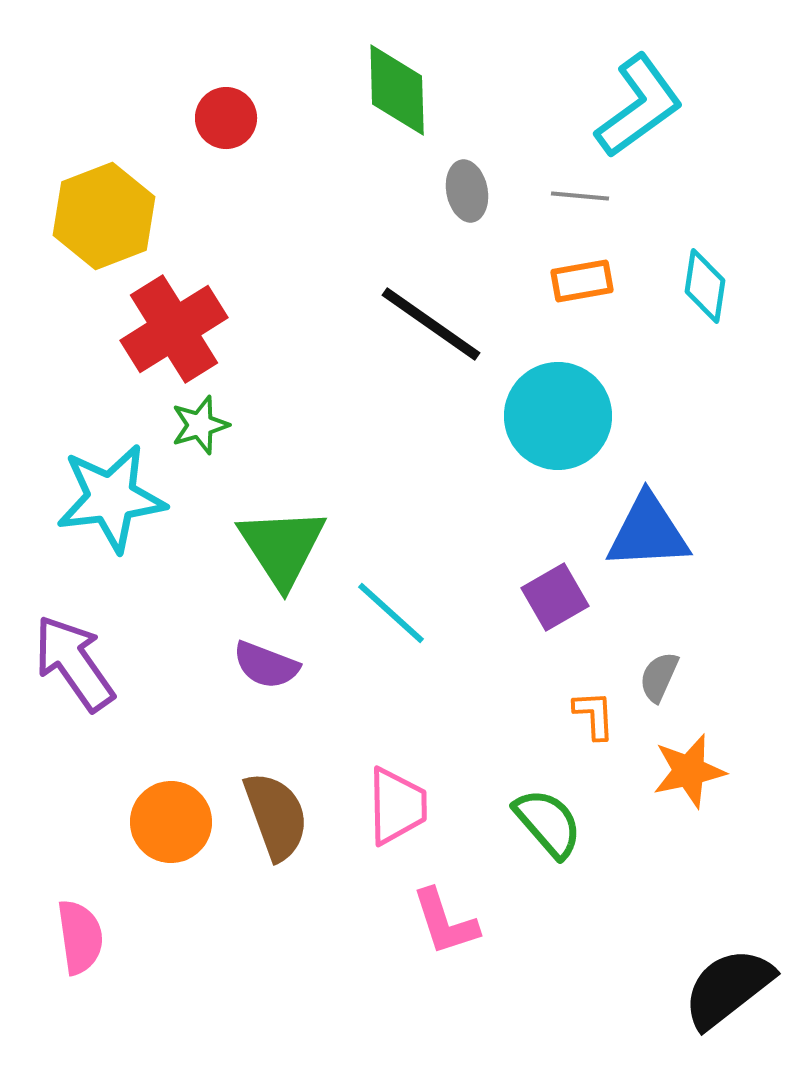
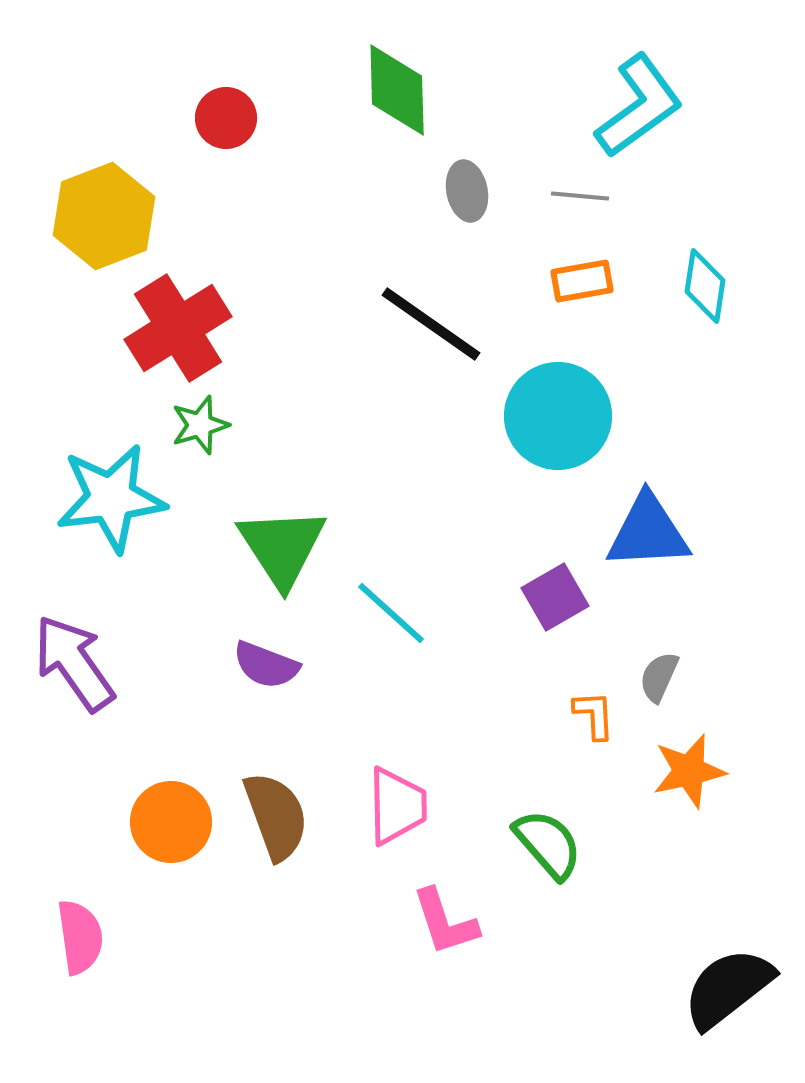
red cross: moved 4 px right, 1 px up
green semicircle: moved 21 px down
